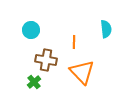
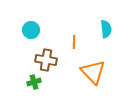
orange triangle: moved 11 px right
green cross: rotated 24 degrees clockwise
